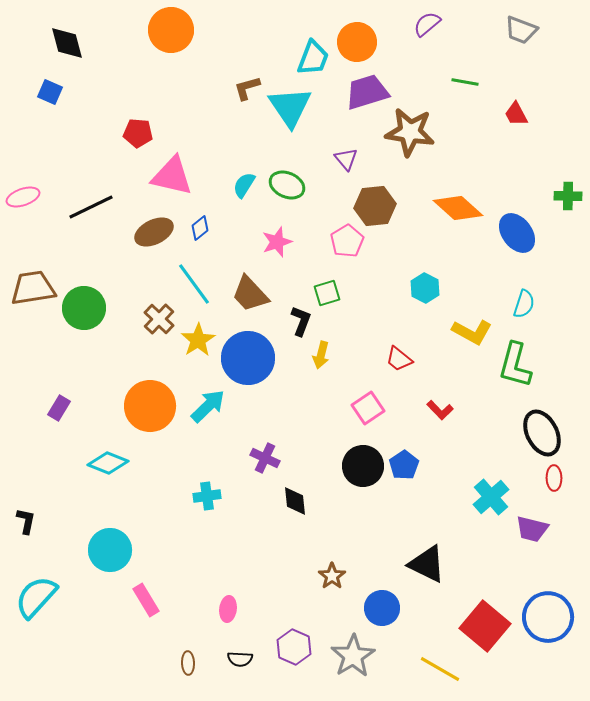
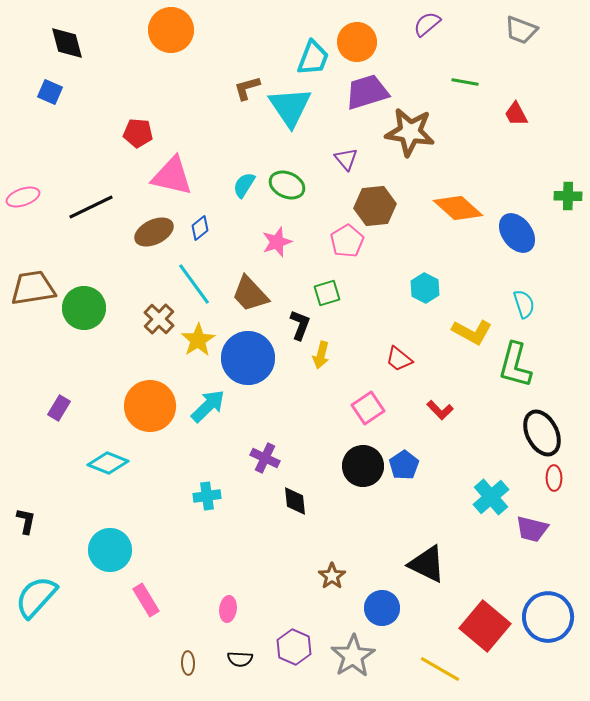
cyan semicircle at (524, 304): rotated 36 degrees counterclockwise
black L-shape at (301, 321): moved 1 px left, 4 px down
